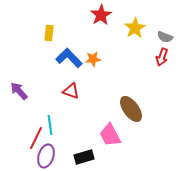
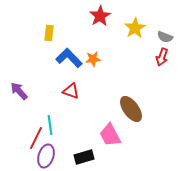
red star: moved 1 px left, 1 px down
